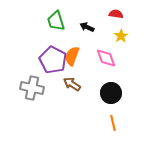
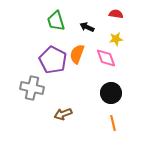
yellow star: moved 5 px left, 3 px down; rotated 24 degrees clockwise
orange semicircle: moved 5 px right, 2 px up
brown arrow: moved 9 px left, 30 px down; rotated 54 degrees counterclockwise
